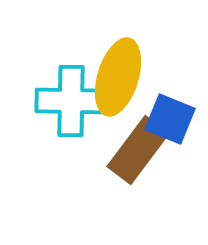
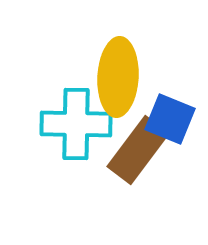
yellow ellipse: rotated 14 degrees counterclockwise
cyan cross: moved 5 px right, 23 px down
